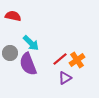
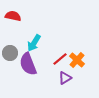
cyan arrow: moved 3 px right; rotated 78 degrees clockwise
orange cross: rotated 14 degrees counterclockwise
